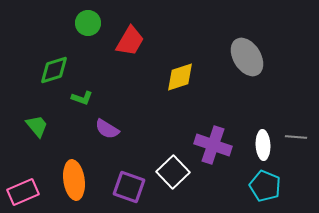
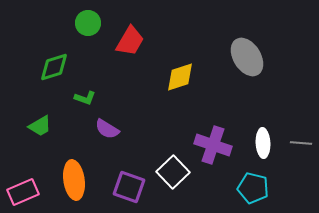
green diamond: moved 3 px up
green L-shape: moved 3 px right
green trapezoid: moved 3 px right; rotated 100 degrees clockwise
gray line: moved 5 px right, 6 px down
white ellipse: moved 2 px up
cyan pentagon: moved 12 px left, 2 px down; rotated 8 degrees counterclockwise
